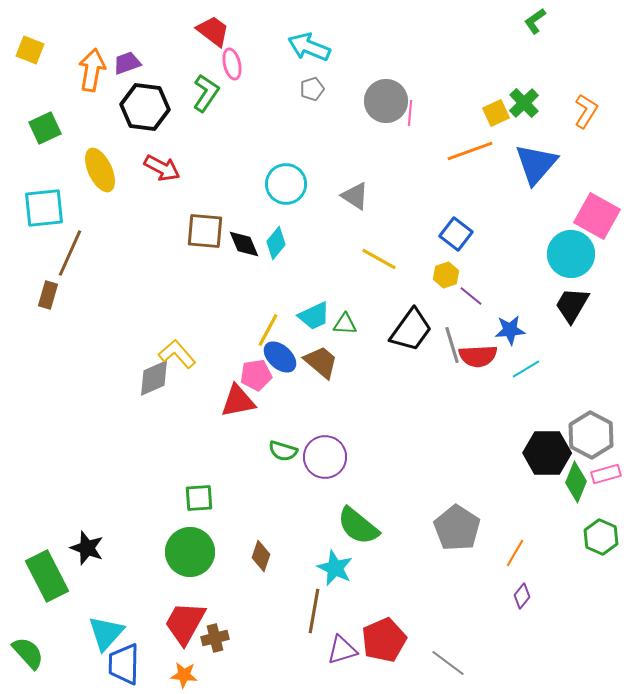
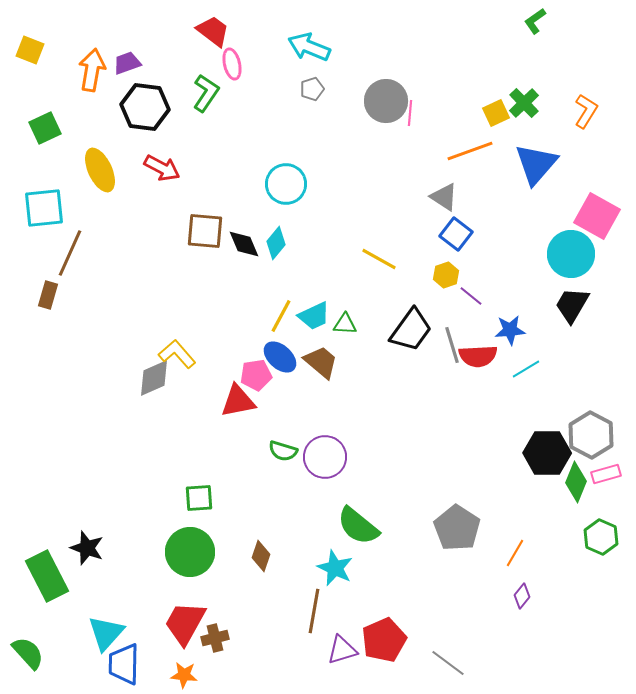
gray triangle at (355, 196): moved 89 px right, 1 px down
yellow line at (268, 330): moved 13 px right, 14 px up
